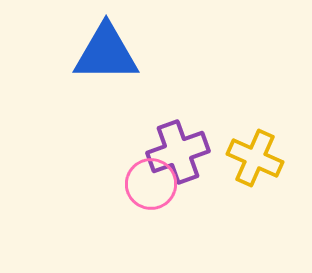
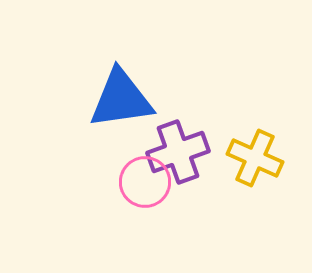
blue triangle: moved 15 px right, 46 px down; rotated 8 degrees counterclockwise
pink circle: moved 6 px left, 2 px up
